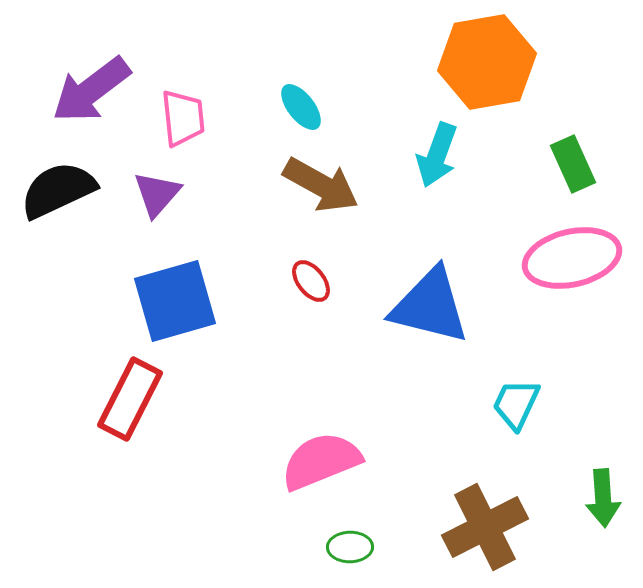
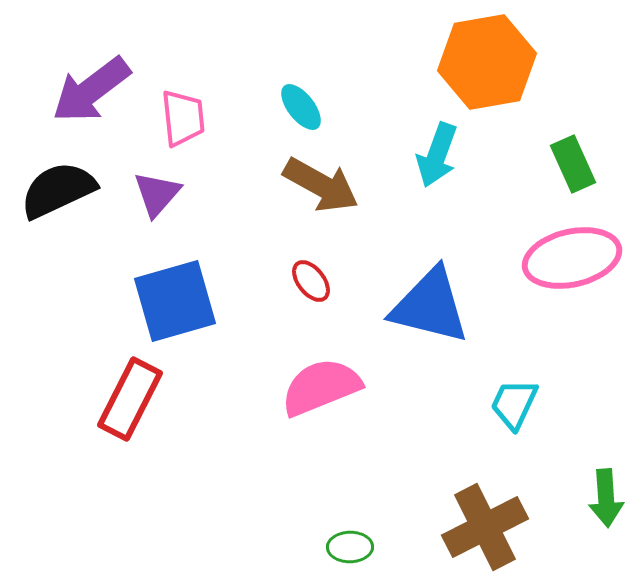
cyan trapezoid: moved 2 px left
pink semicircle: moved 74 px up
green arrow: moved 3 px right
